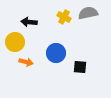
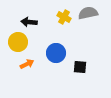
yellow circle: moved 3 px right
orange arrow: moved 1 px right, 2 px down; rotated 40 degrees counterclockwise
